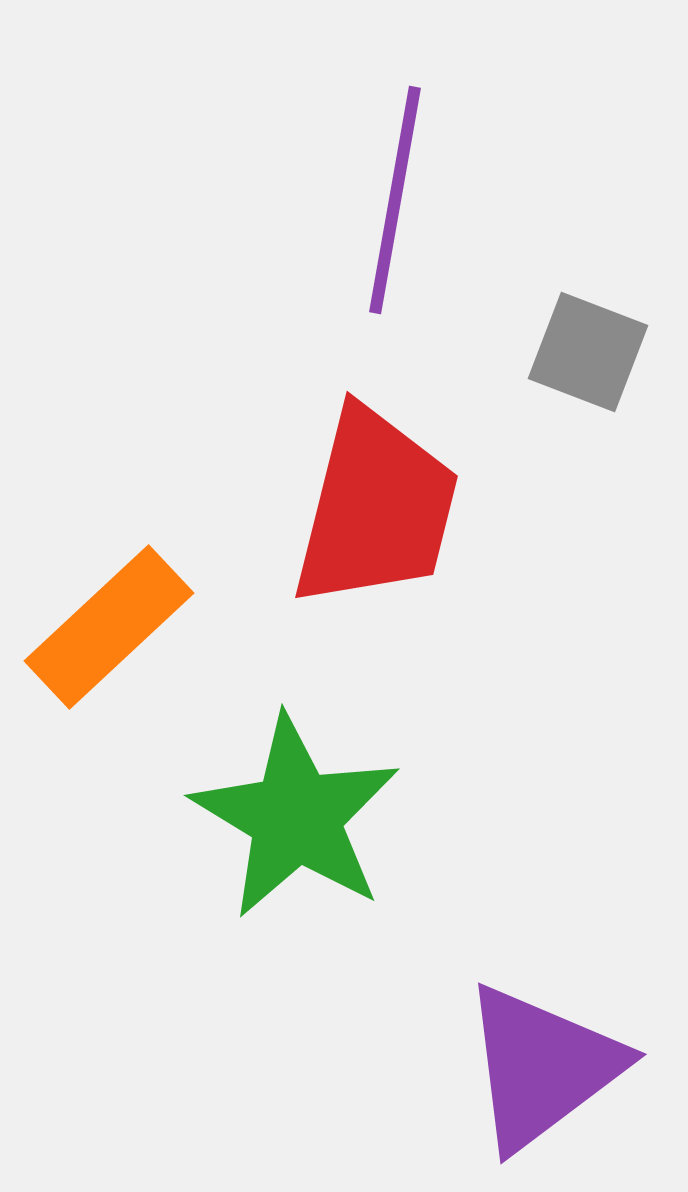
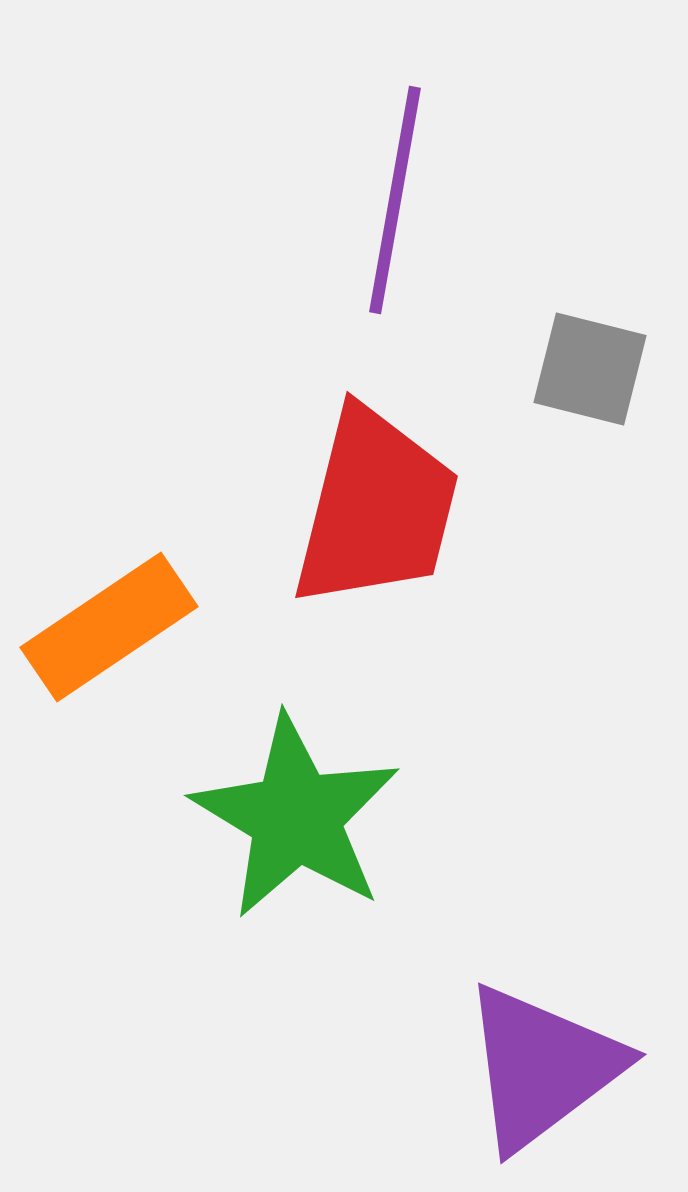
gray square: moved 2 px right, 17 px down; rotated 7 degrees counterclockwise
orange rectangle: rotated 9 degrees clockwise
